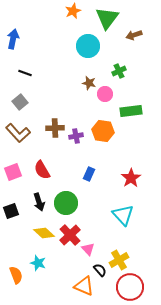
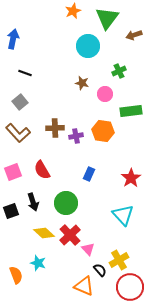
brown star: moved 7 px left
black arrow: moved 6 px left
